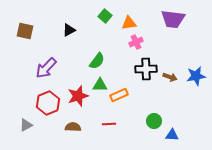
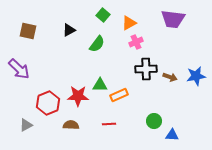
green square: moved 2 px left, 1 px up
orange triangle: rotated 21 degrees counterclockwise
brown square: moved 3 px right
green semicircle: moved 17 px up
purple arrow: moved 27 px left, 1 px down; rotated 90 degrees counterclockwise
red star: rotated 20 degrees clockwise
brown semicircle: moved 2 px left, 2 px up
